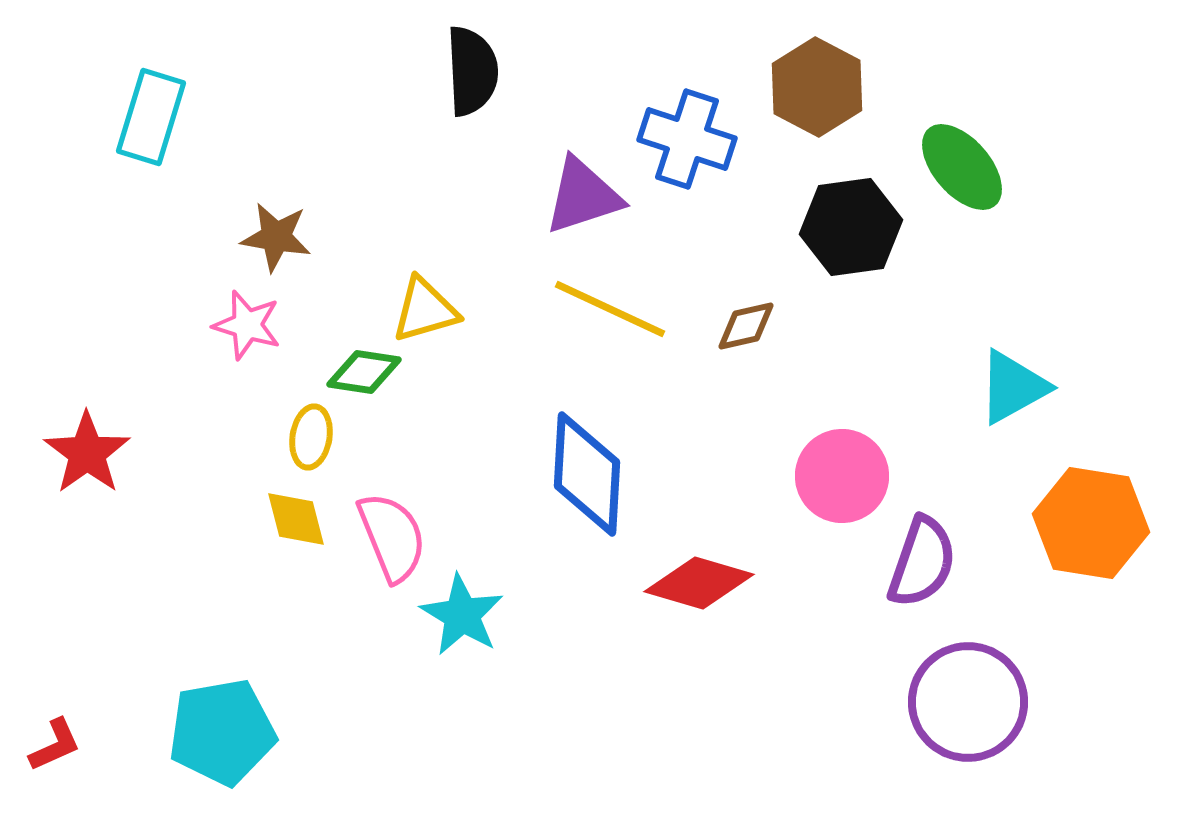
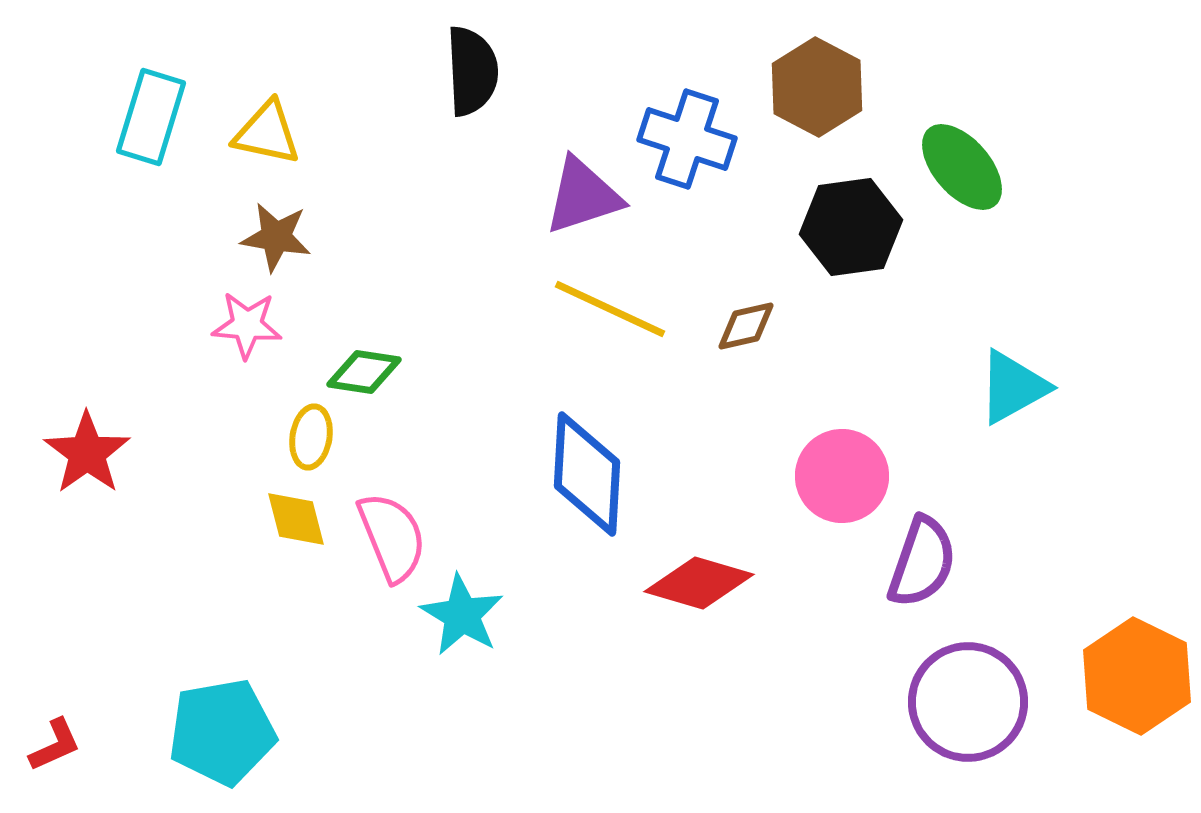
yellow triangle: moved 158 px left, 177 px up; rotated 28 degrees clockwise
pink star: rotated 12 degrees counterclockwise
orange hexagon: moved 46 px right, 153 px down; rotated 17 degrees clockwise
